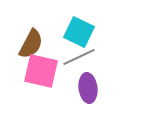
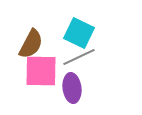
cyan square: moved 1 px down
pink square: rotated 12 degrees counterclockwise
purple ellipse: moved 16 px left
